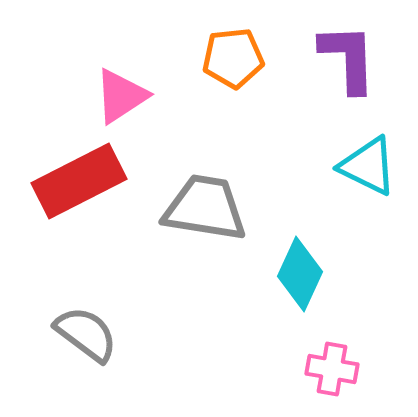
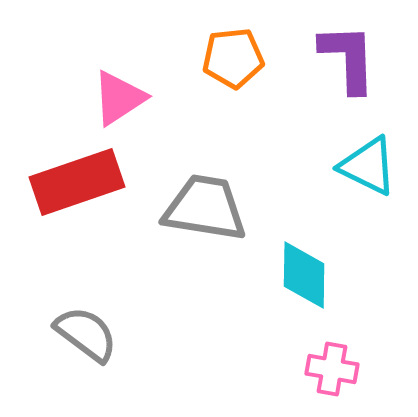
pink triangle: moved 2 px left, 2 px down
red rectangle: moved 2 px left, 1 px down; rotated 8 degrees clockwise
cyan diamond: moved 4 px right, 1 px down; rotated 24 degrees counterclockwise
